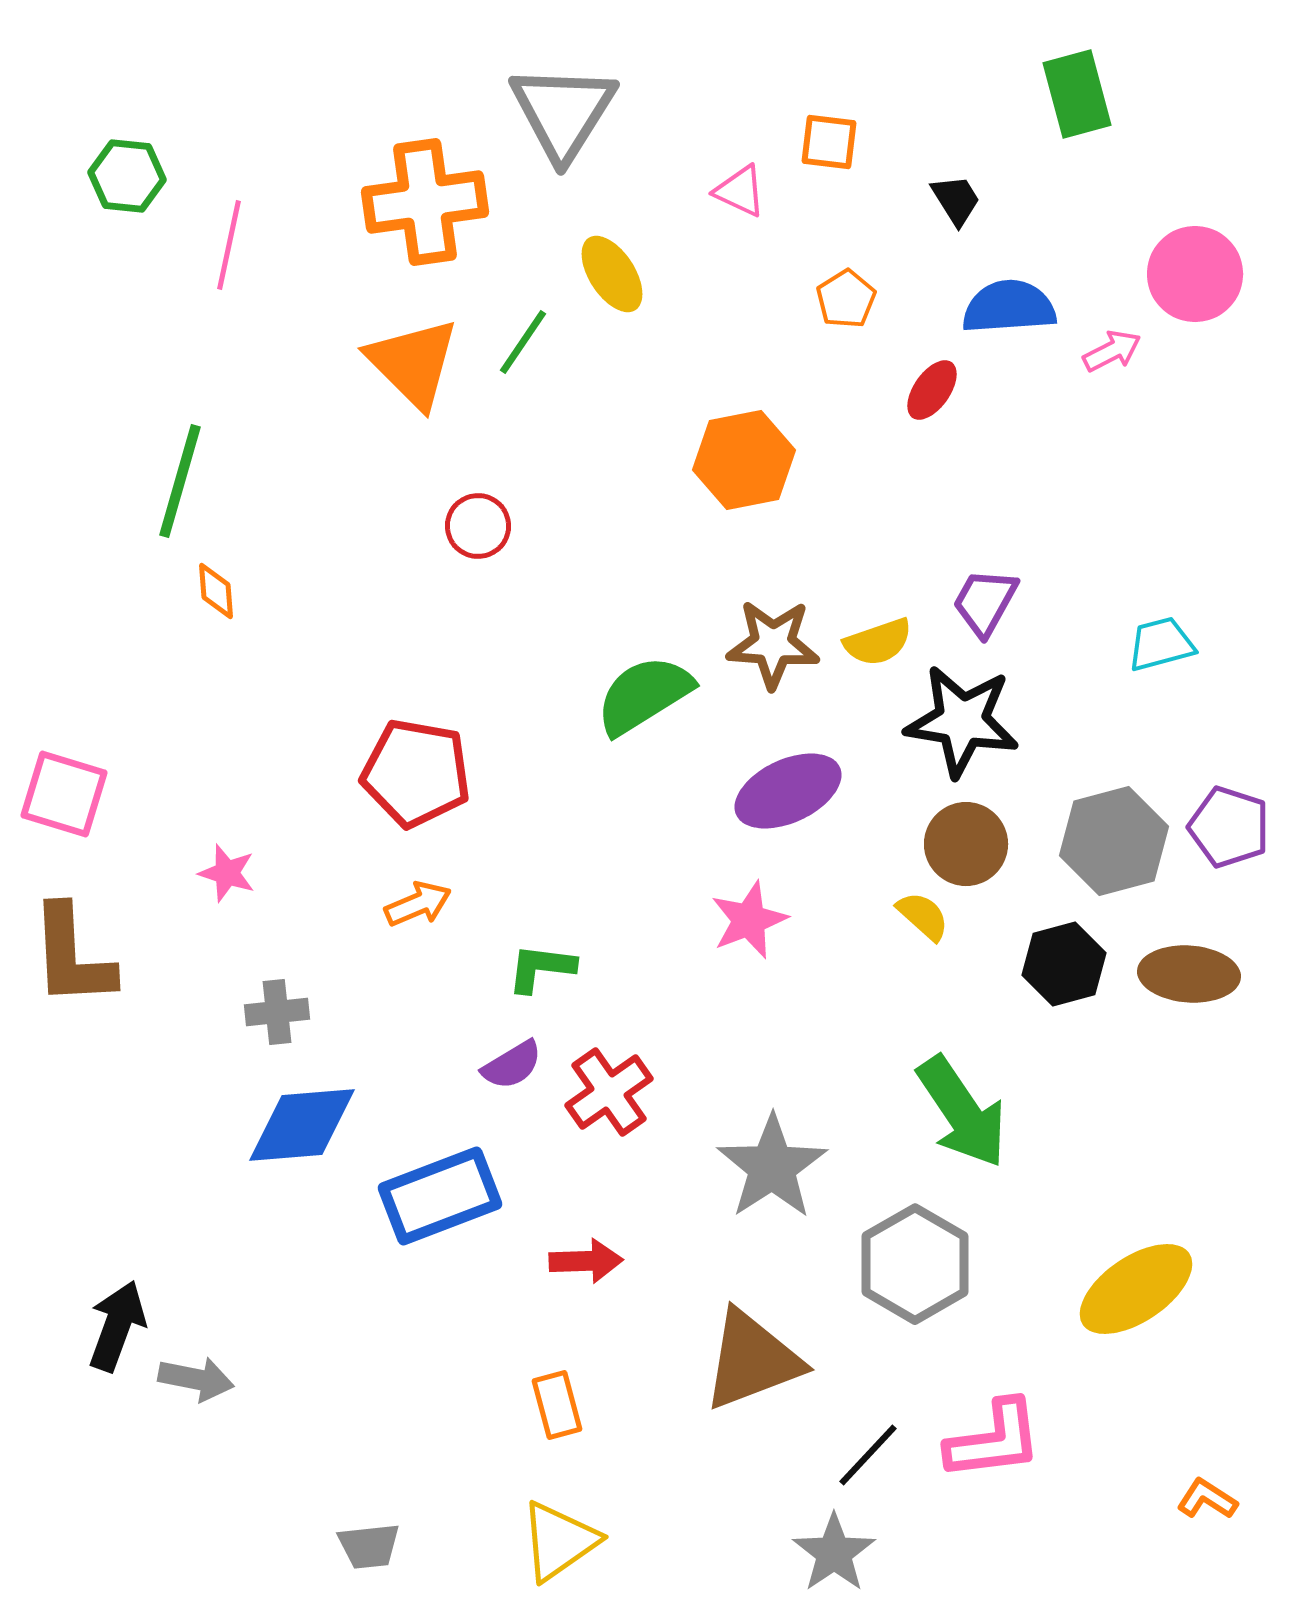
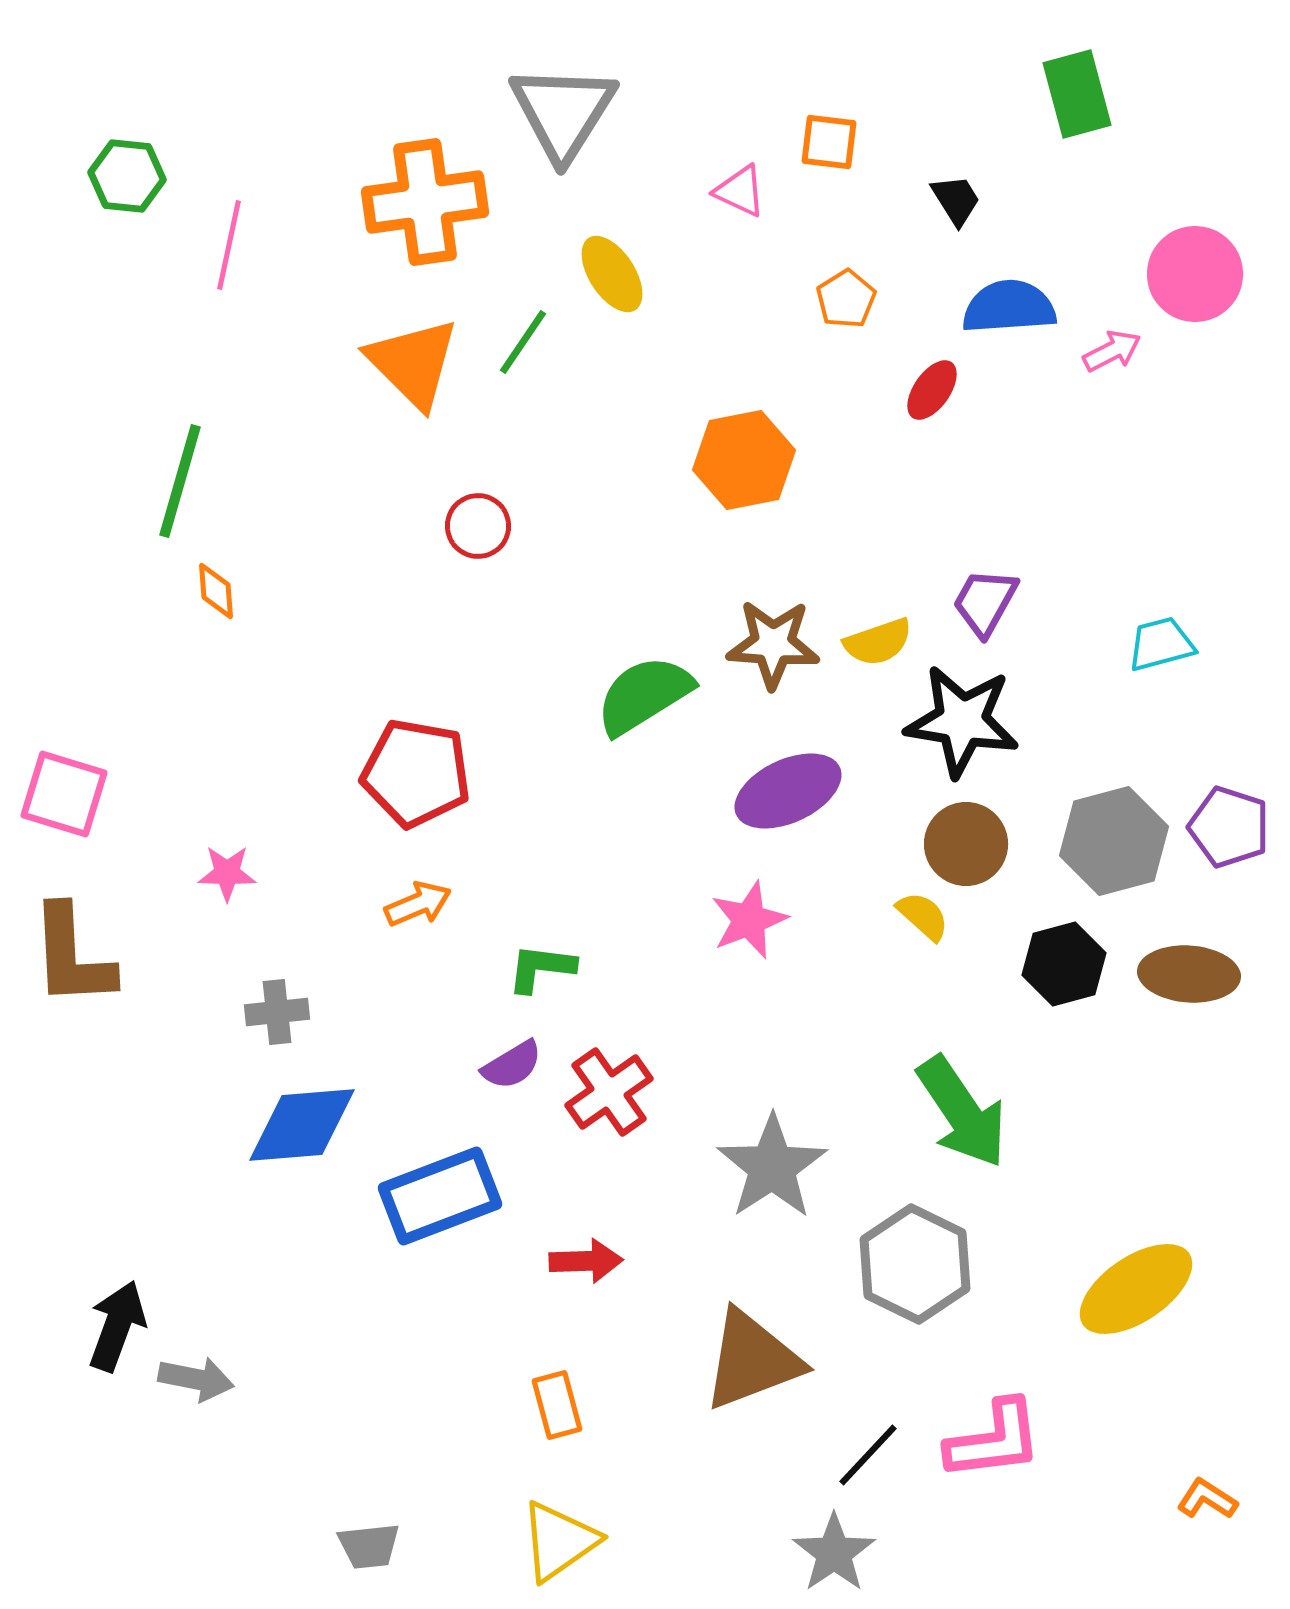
pink star at (227, 873): rotated 16 degrees counterclockwise
gray hexagon at (915, 1264): rotated 4 degrees counterclockwise
